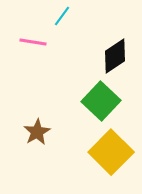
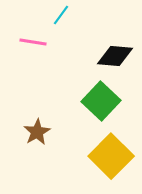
cyan line: moved 1 px left, 1 px up
black diamond: rotated 39 degrees clockwise
yellow square: moved 4 px down
